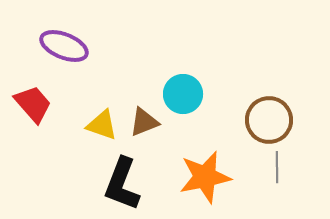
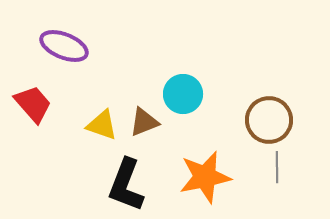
black L-shape: moved 4 px right, 1 px down
